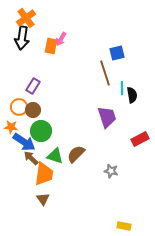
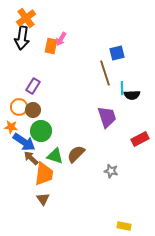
black semicircle: rotated 98 degrees clockwise
